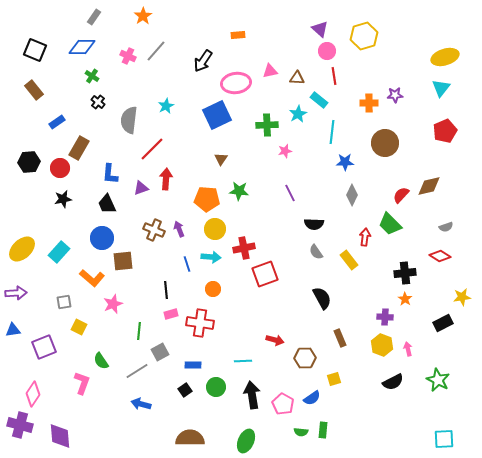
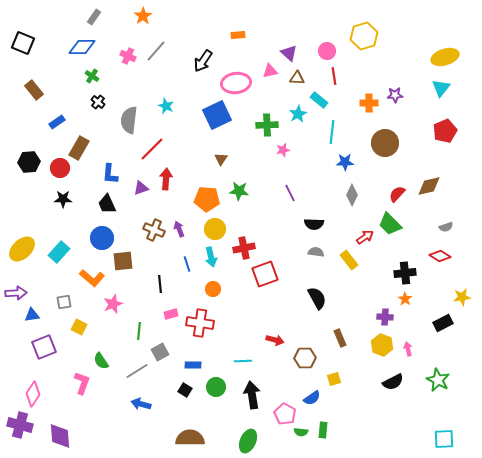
purple triangle at (320, 29): moved 31 px left, 24 px down
black square at (35, 50): moved 12 px left, 7 px up
cyan star at (166, 106): rotated 21 degrees counterclockwise
pink star at (285, 151): moved 2 px left, 1 px up
red semicircle at (401, 195): moved 4 px left, 1 px up
black star at (63, 199): rotated 12 degrees clockwise
red arrow at (365, 237): rotated 48 degrees clockwise
gray semicircle at (316, 252): rotated 133 degrees clockwise
cyan arrow at (211, 257): rotated 72 degrees clockwise
black line at (166, 290): moved 6 px left, 6 px up
black semicircle at (322, 298): moved 5 px left
blue triangle at (13, 330): moved 19 px right, 15 px up
black square at (185, 390): rotated 24 degrees counterclockwise
pink pentagon at (283, 404): moved 2 px right, 10 px down
green ellipse at (246, 441): moved 2 px right
